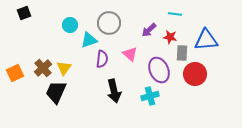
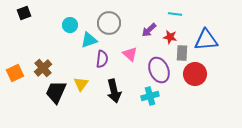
yellow triangle: moved 17 px right, 16 px down
